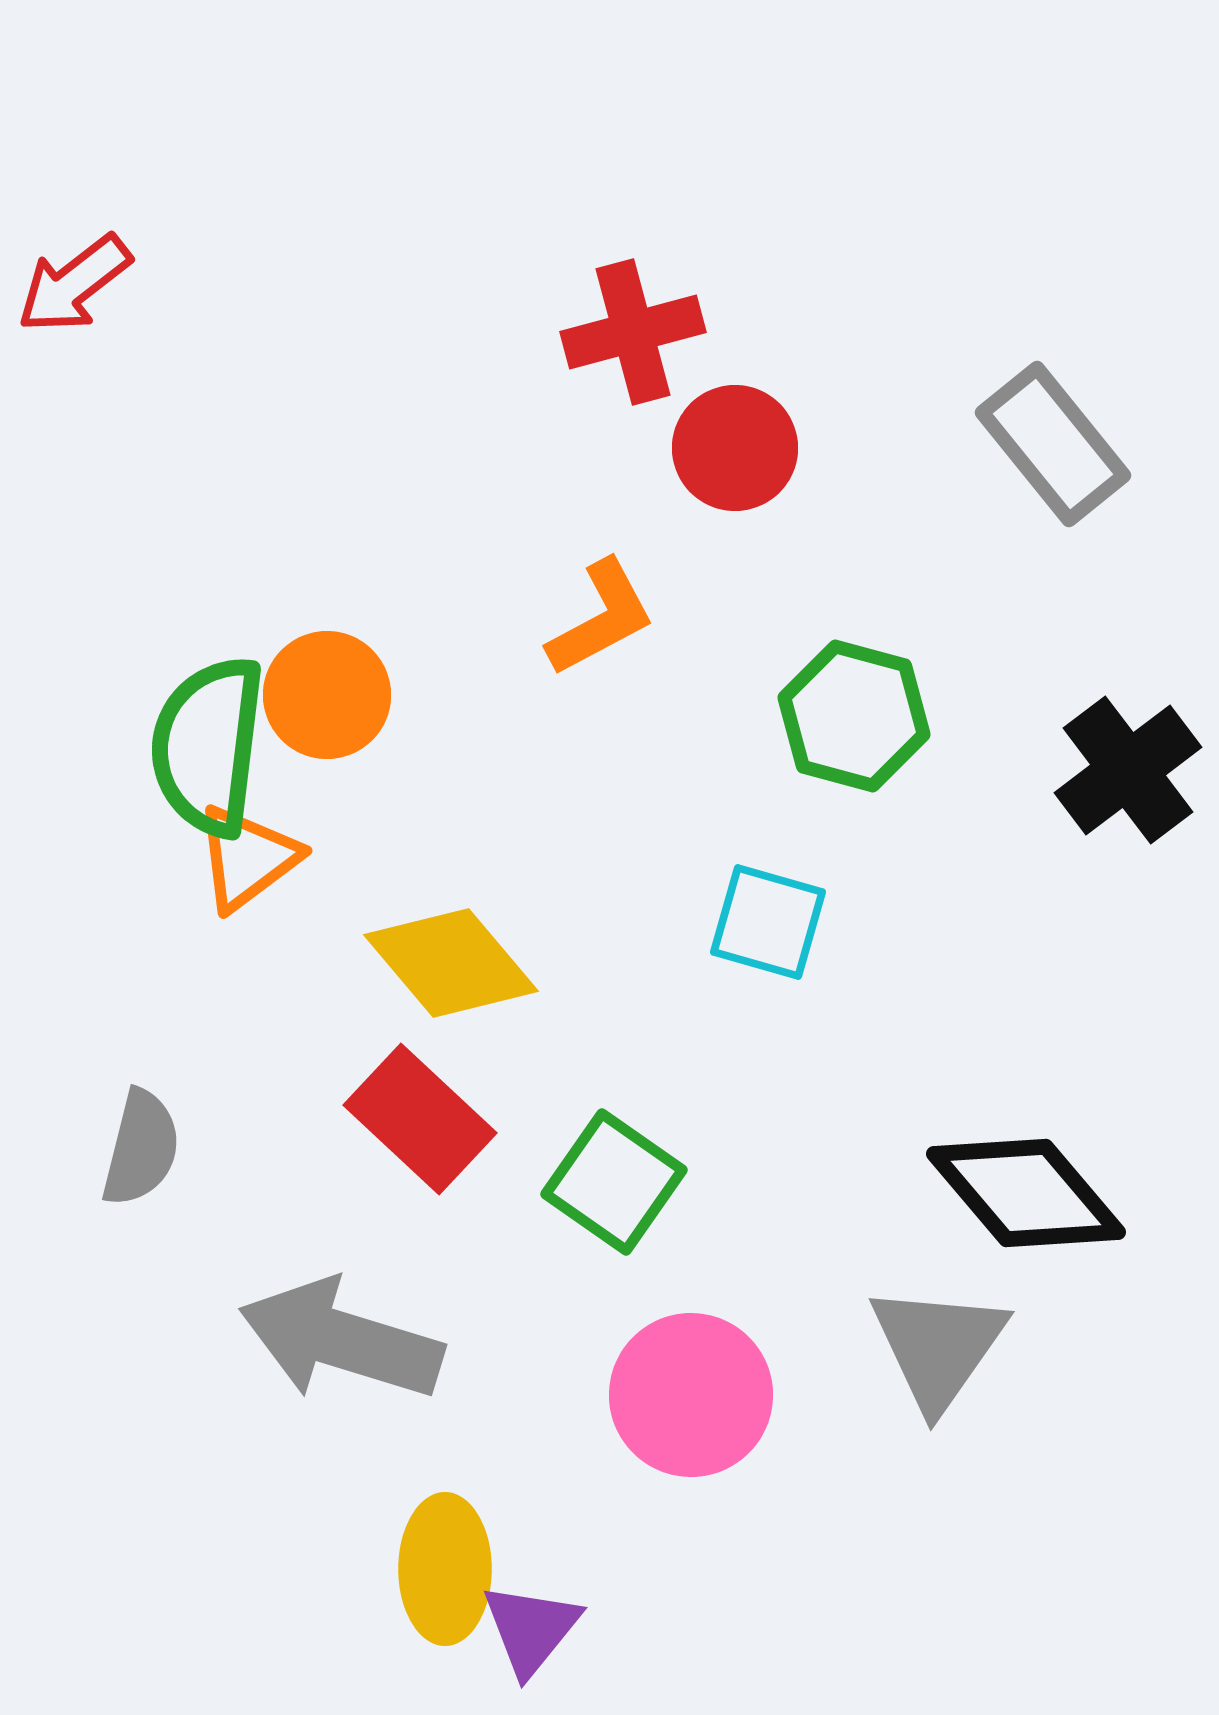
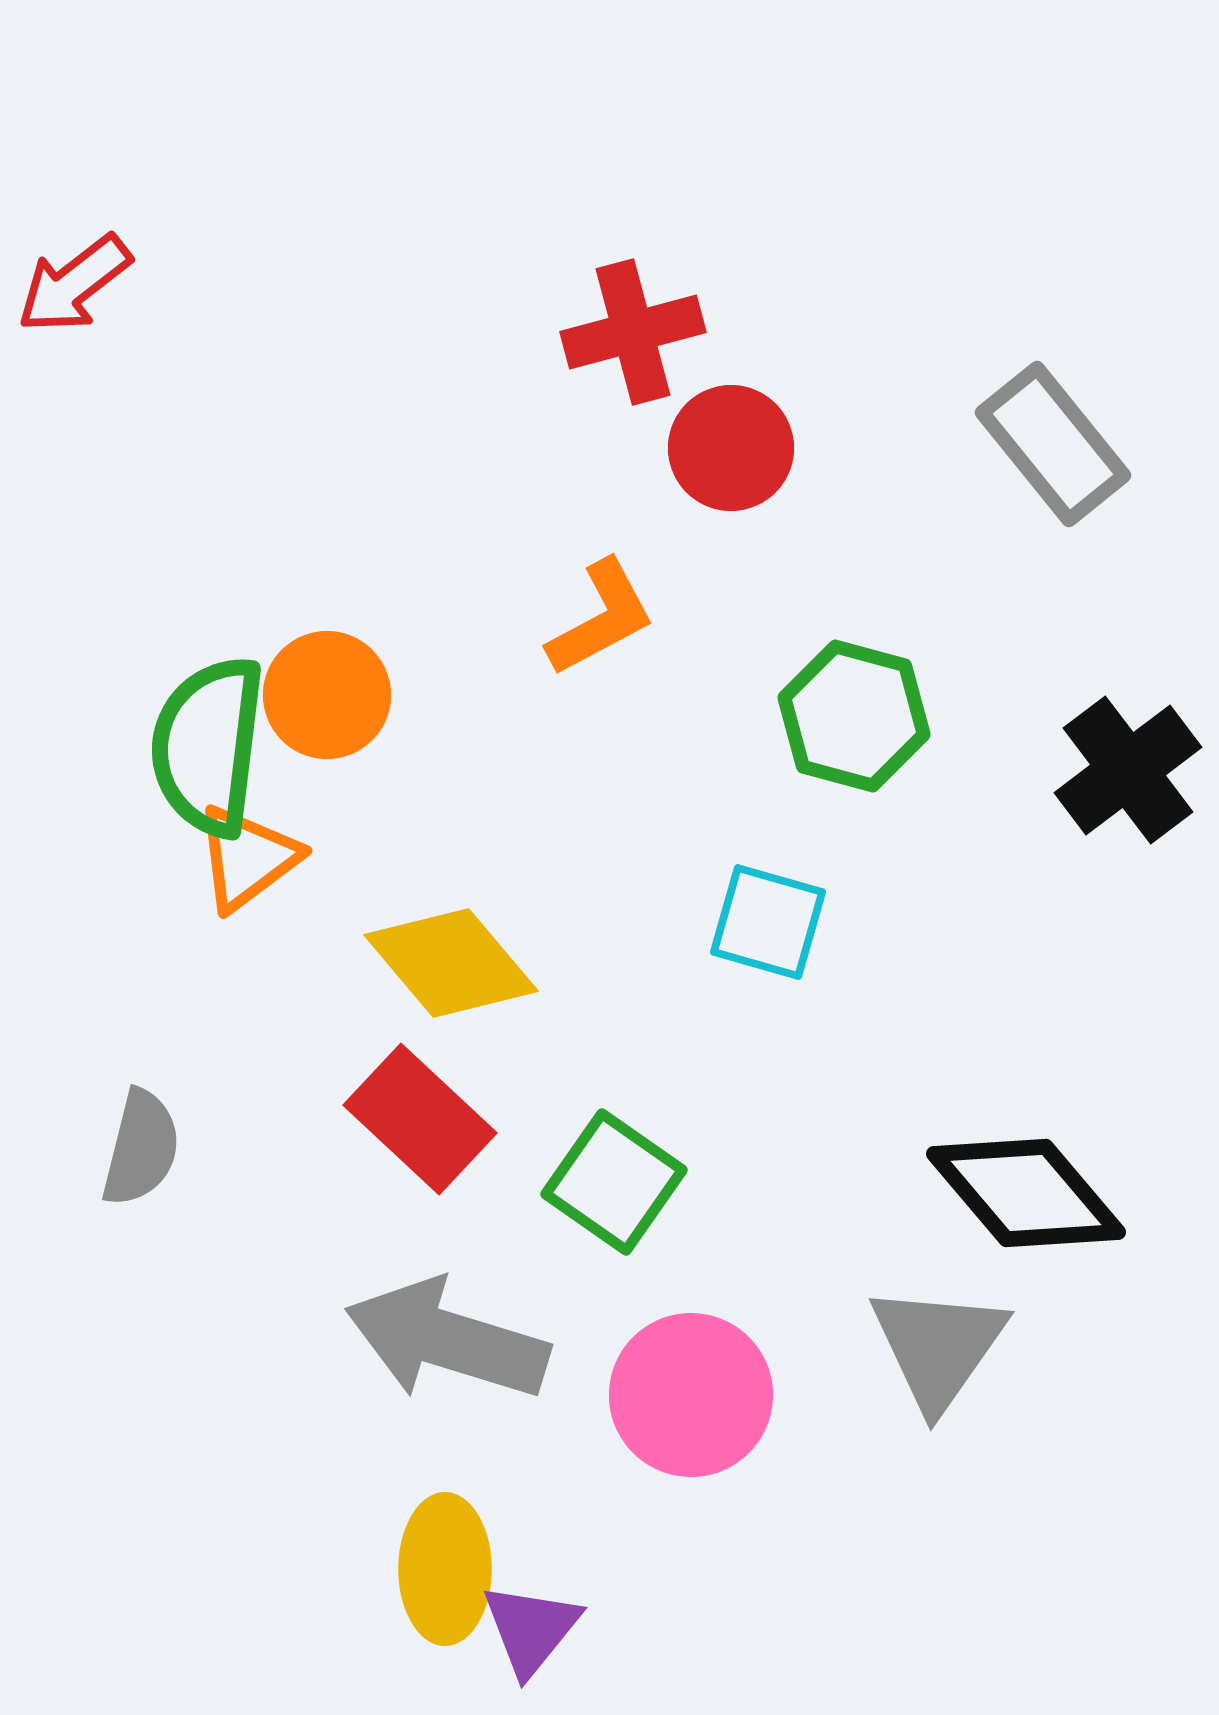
red circle: moved 4 px left
gray arrow: moved 106 px right
